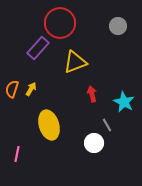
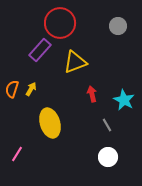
purple rectangle: moved 2 px right, 2 px down
cyan star: moved 2 px up
yellow ellipse: moved 1 px right, 2 px up
white circle: moved 14 px right, 14 px down
pink line: rotated 21 degrees clockwise
